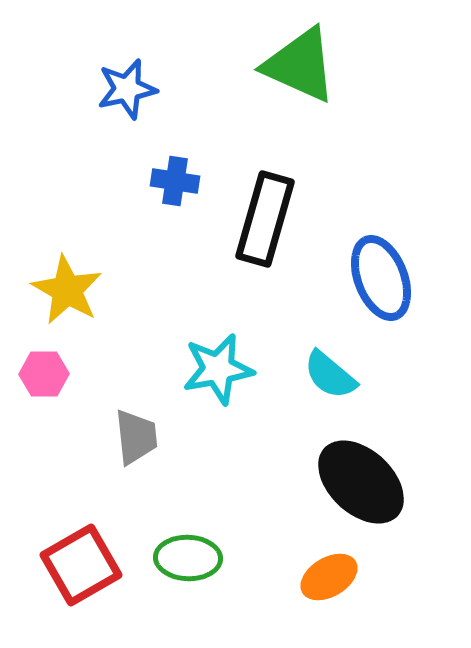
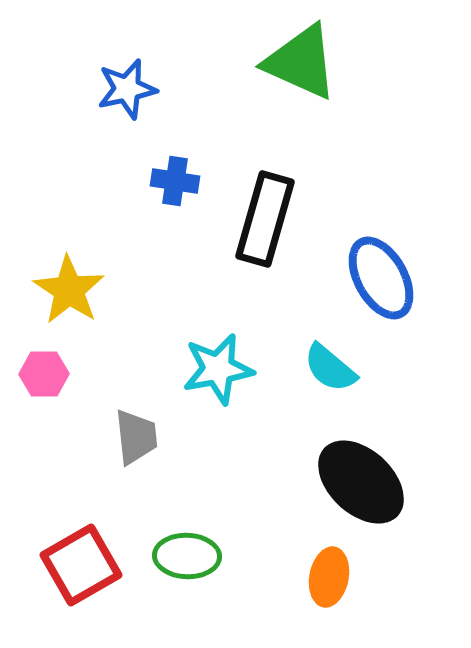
green triangle: moved 1 px right, 3 px up
blue ellipse: rotated 8 degrees counterclockwise
yellow star: moved 2 px right; rotated 4 degrees clockwise
cyan semicircle: moved 7 px up
green ellipse: moved 1 px left, 2 px up
orange ellipse: rotated 48 degrees counterclockwise
